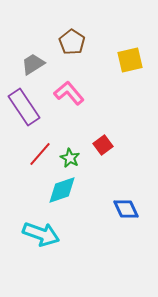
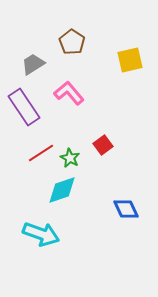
red line: moved 1 px right, 1 px up; rotated 16 degrees clockwise
